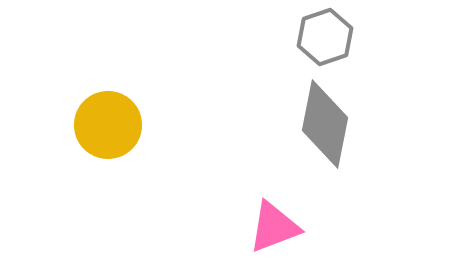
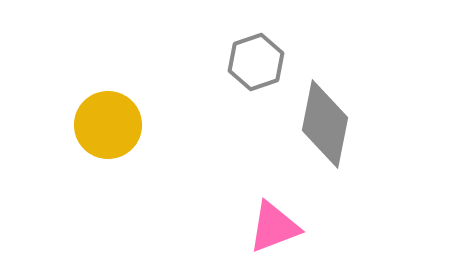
gray hexagon: moved 69 px left, 25 px down
